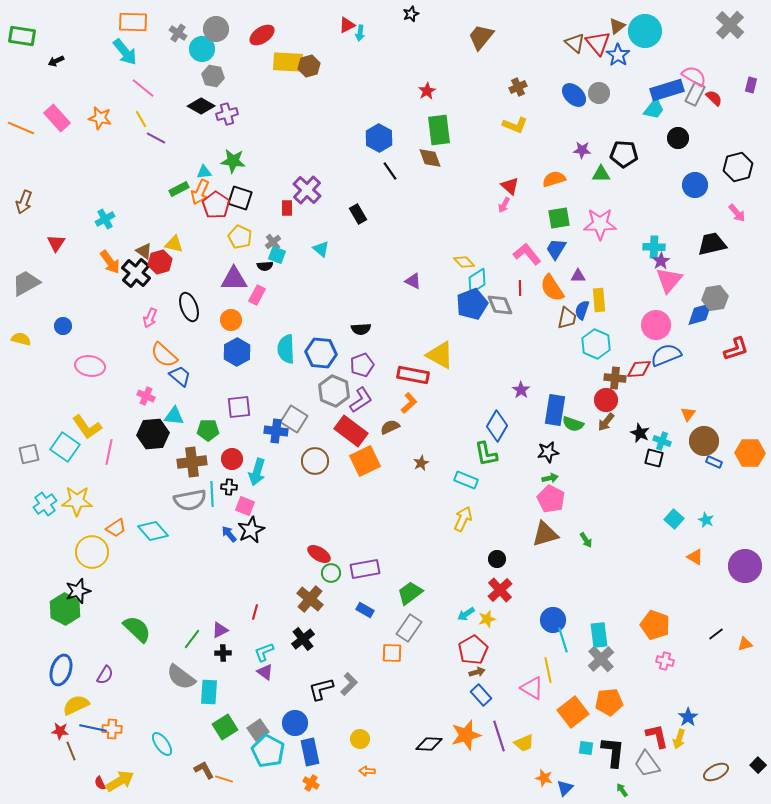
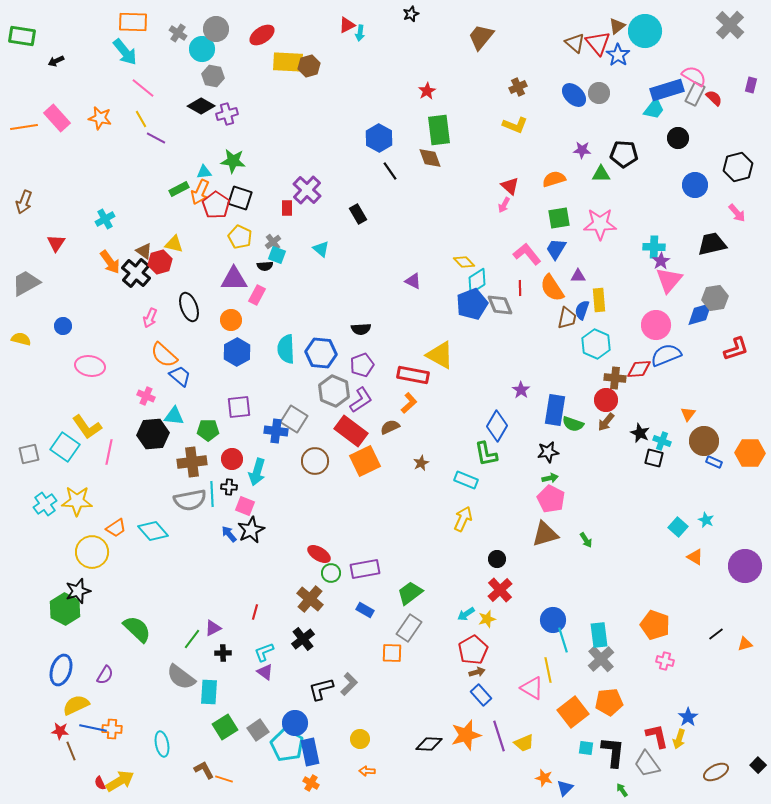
orange line at (21, 128): moved 3 px right, 1 px up; rotated 32 degrees counterclockwise
cyan square at (674, 519): moved 4 px right, 8 px down
purple triangle at (220, 630): moved 7 px left, 2 px up
cyan ellipse at (162, 744): rotated 25 degrees clockwise
cyan pentagon at (268, 751): moved 19 px right, 6 px up
